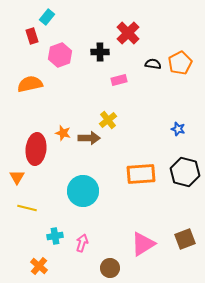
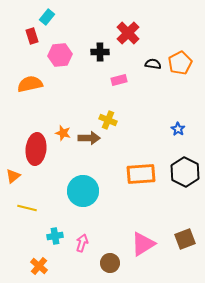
pink hexagon: rotated 15 degrees clockwise
yellow cross: rotated 30 degrees counterclockwise
blue star: rotated 16 degrees clockwise
black hexagon: rotated 12 degrees clockwise
orange triangle: moved 4 px left, 1 px up; rotated 21 degrees clockwise
brown circle: moved 5 px up
